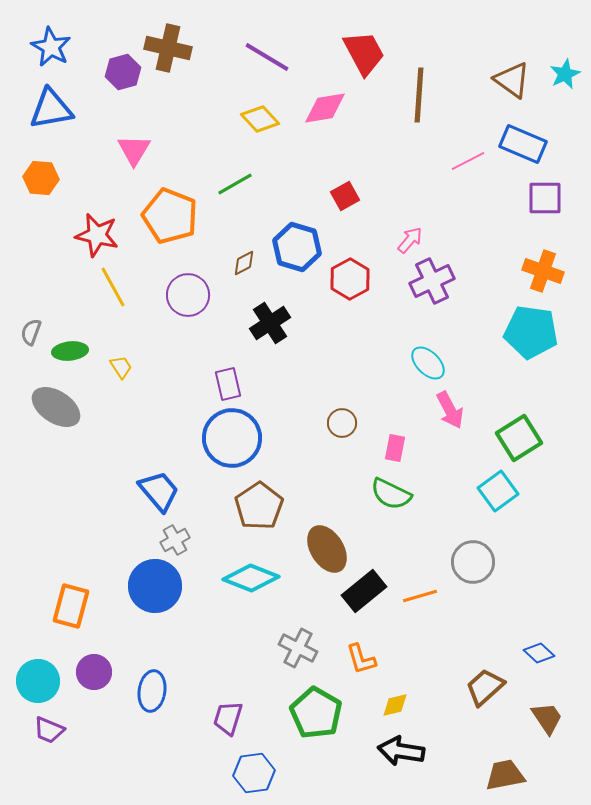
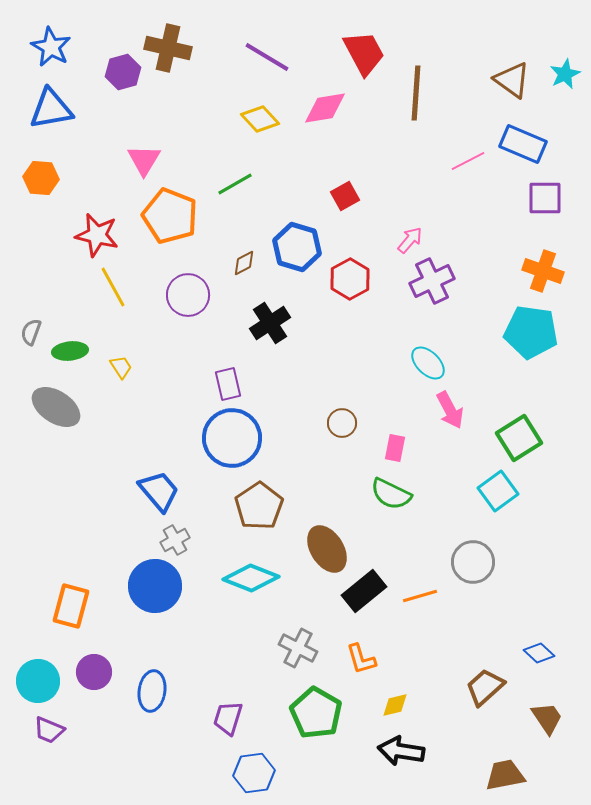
brown line at (419, 95): moved 3 px left, 2 px up
pink triangle at (134, 150): moved 10 px right, 10 px down
